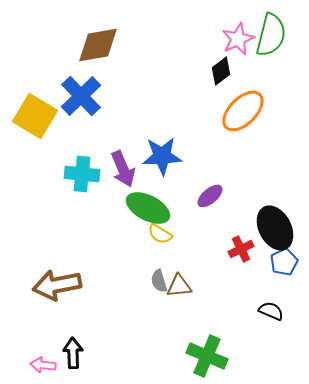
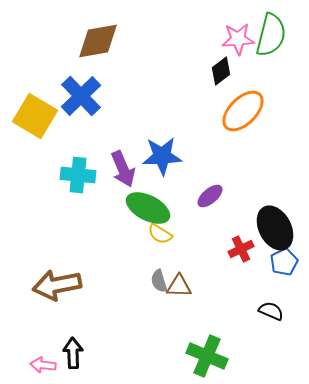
pink star: rotated 20 degrees clockwise
brown diamond: moved 4 px up
cyan cross: moved 4 px left, 1 px down
brown triangle: rotated 8 degrees clockwise
